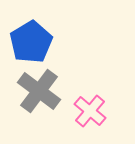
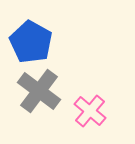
blue pentagon: rotated 12 degrees counterclockwise
